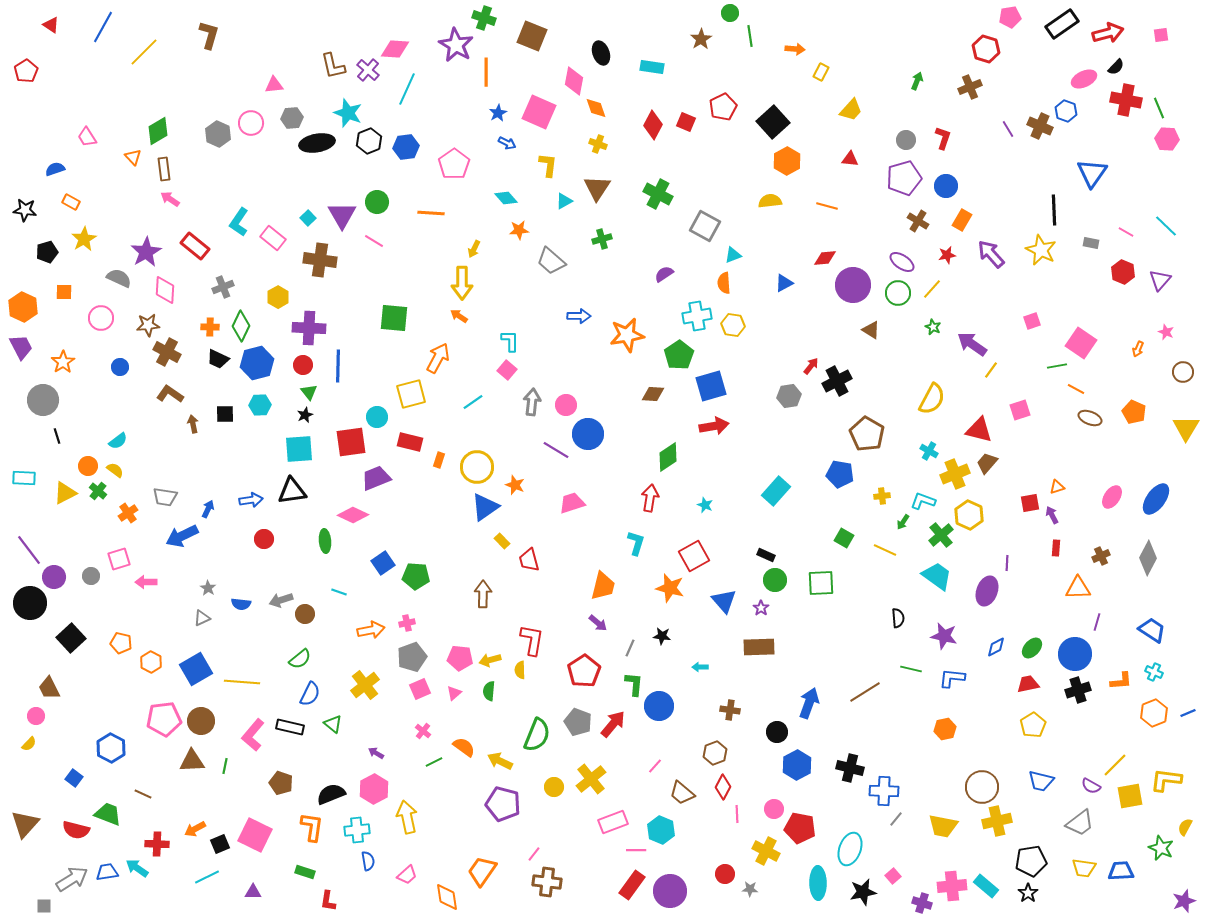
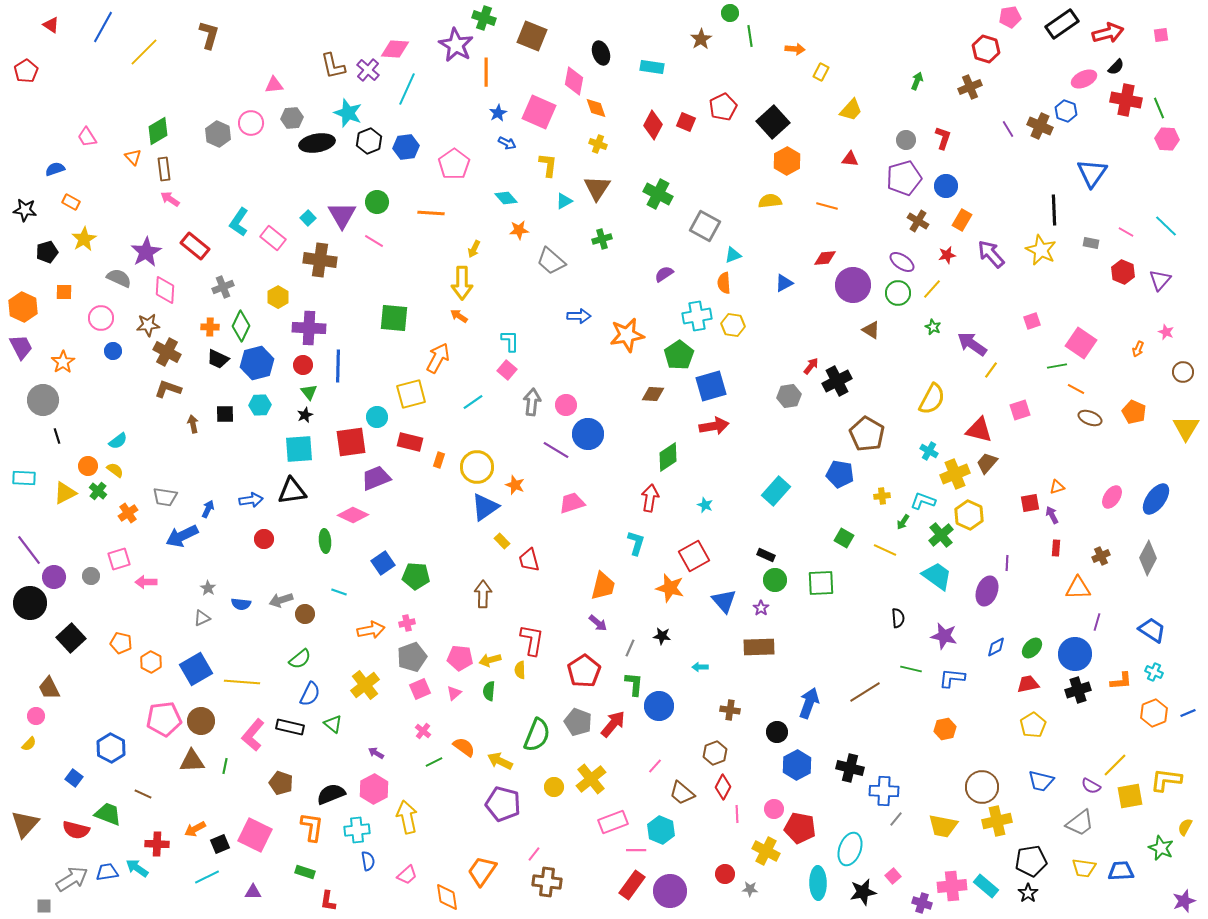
blue circle at (120, 367): moved 7 px left, 16 px up
brown L-shape at (170, 394): moved 2 px left, 5 px up; rotated 16 degrees counterclockwise
